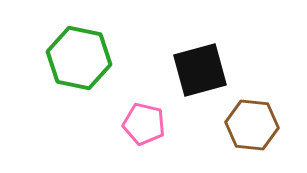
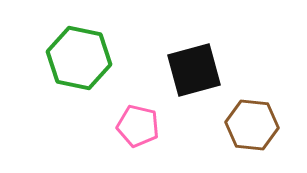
black square: moved 6 px left
pink pentagon: moved 6 px left, 2 px down
